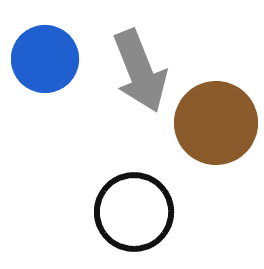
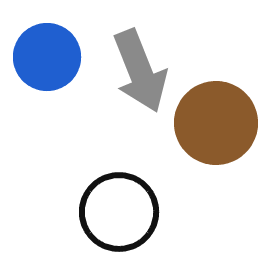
blue circle: moved 2 px right, 2 px up
black circle: moved 15 px left
